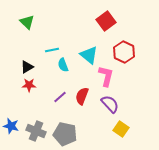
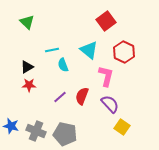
cyan triangle: moved 5 px up
yellow square: moved 1 px right, 2 px up
